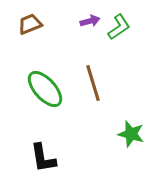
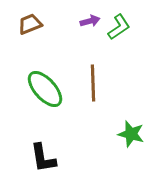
brown line: rotated 15 degrees clockwise
